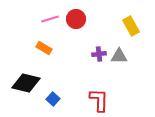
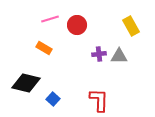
red circle: moved 1 px right, 6 px down
